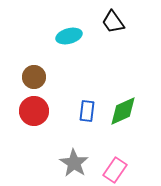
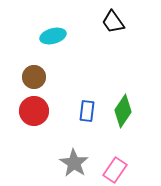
cyan ellipse: moved 16 px left
green diamond: rotated 32 degrees counterclockwise
